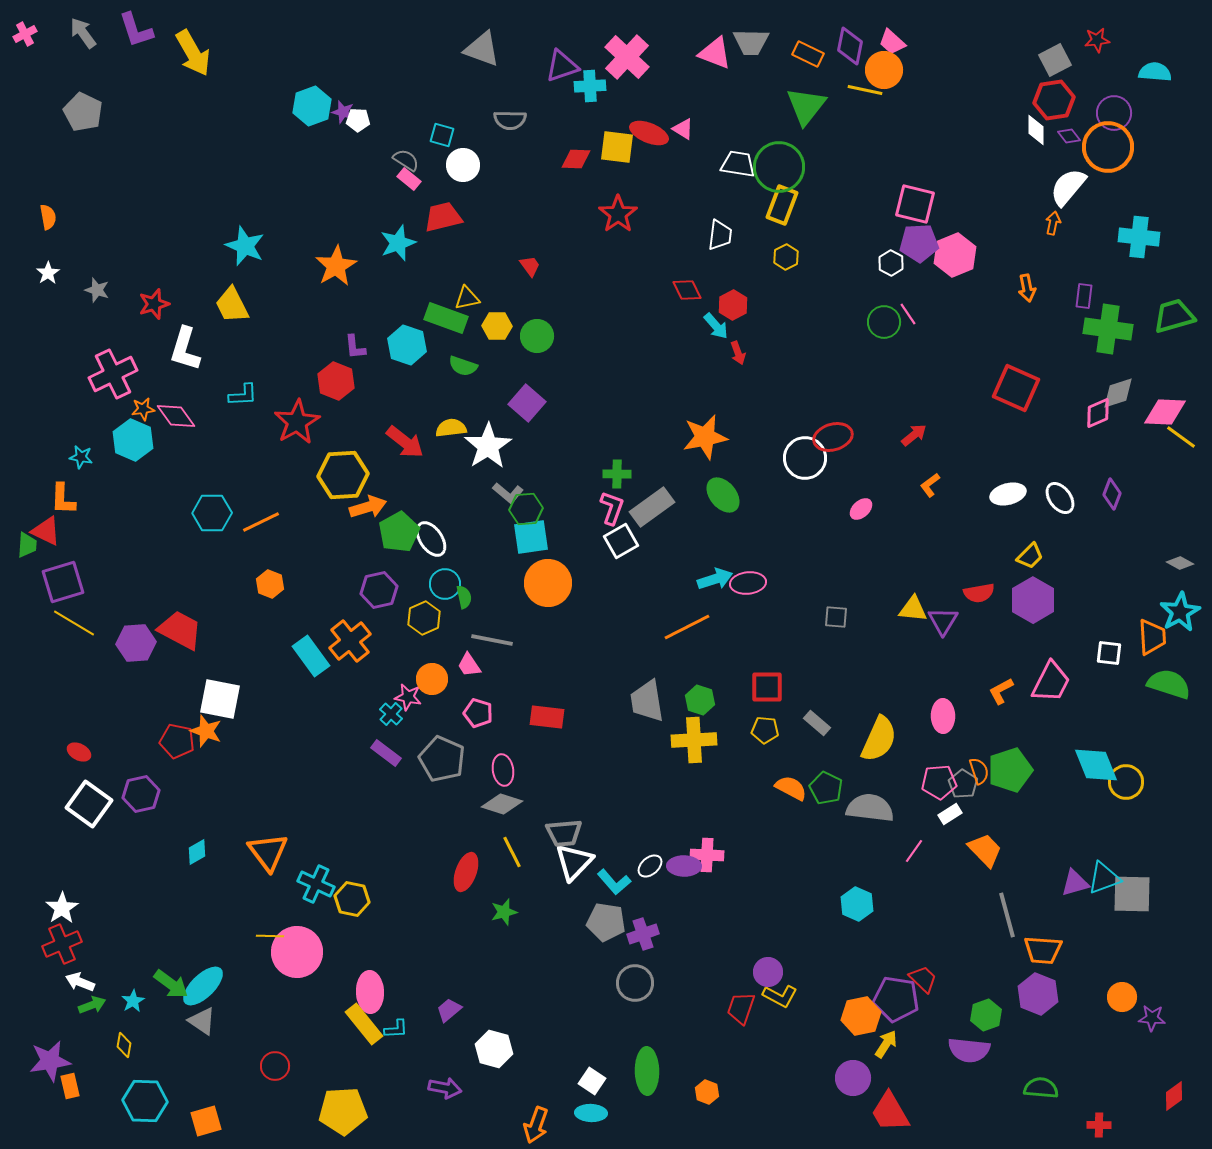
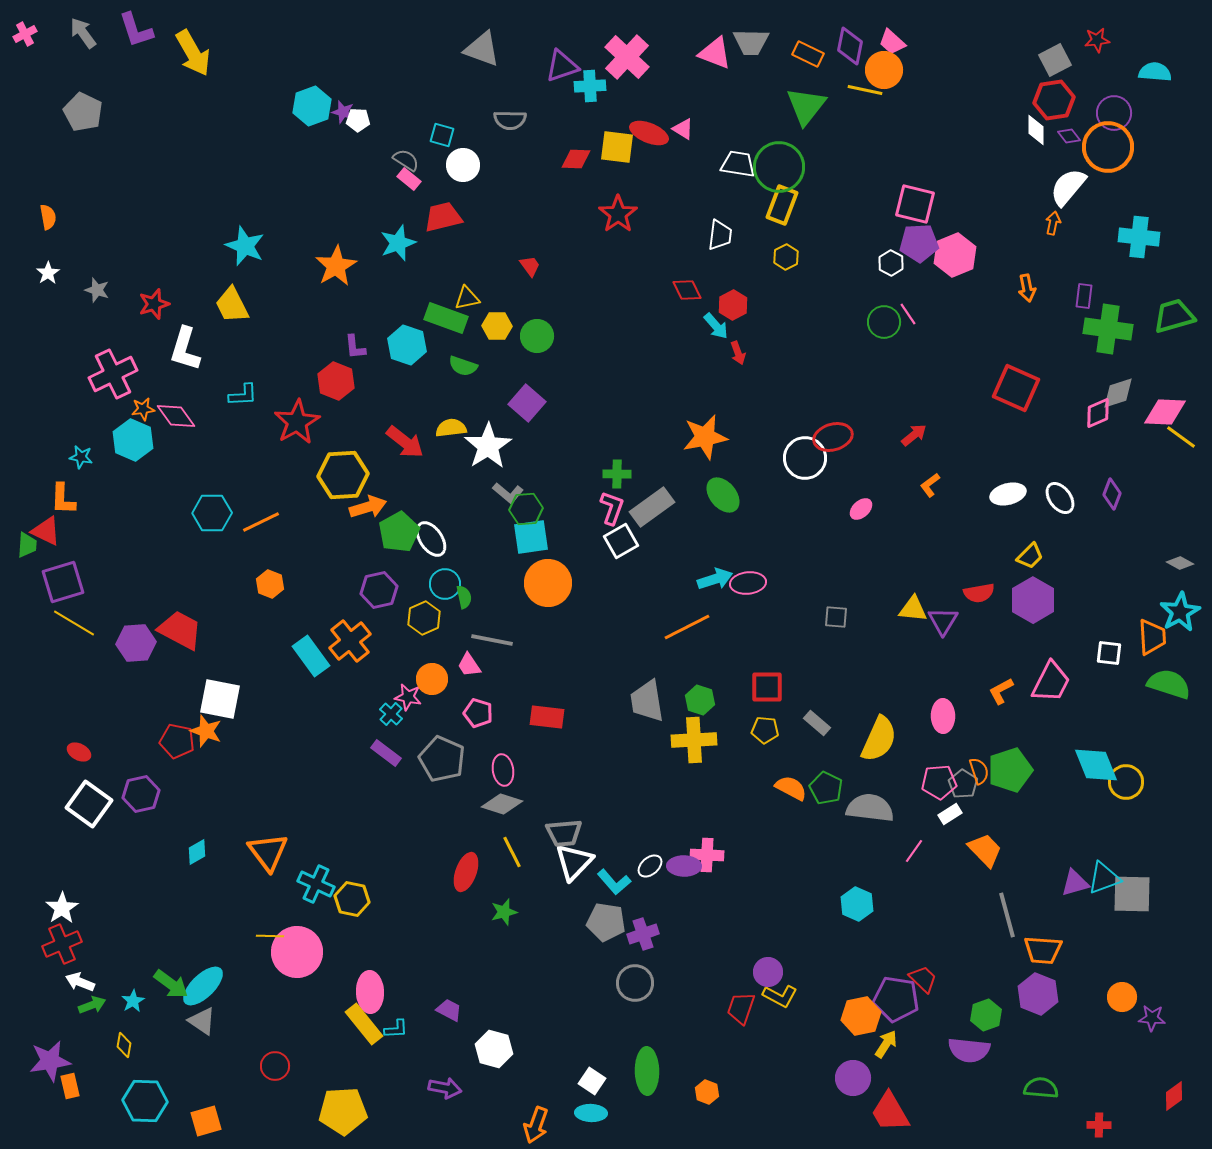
purple trapezoid at (449, 1010): rotated 68 degrees clockwise
